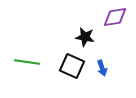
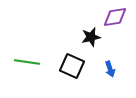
black star: moved 6 px right; rotated 24 degrees counterclockwise
blue arrow: moved 8 px right, 1 px down
